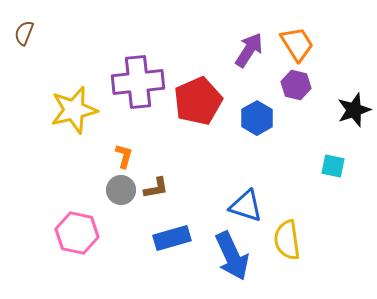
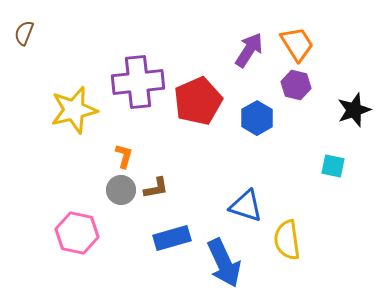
blue arrow: moved 8 px left, 7 px down
